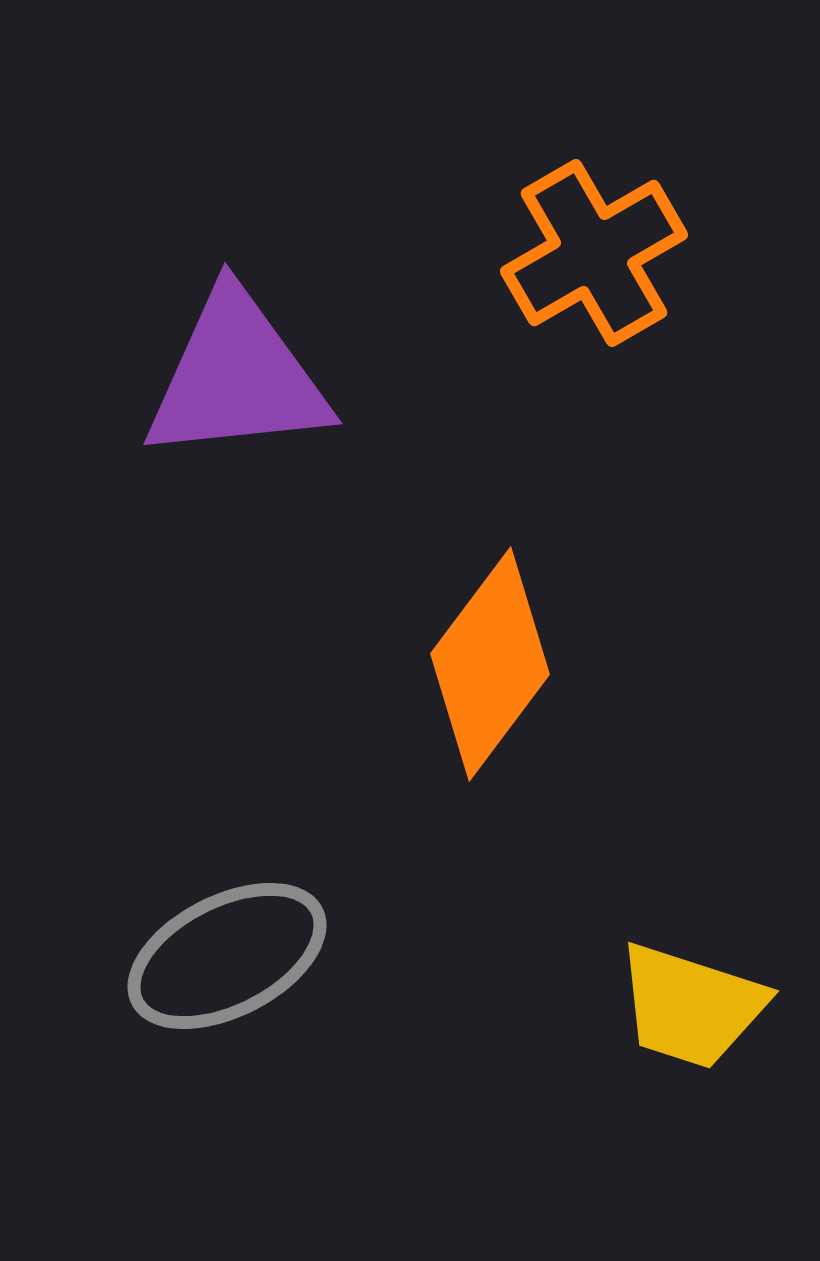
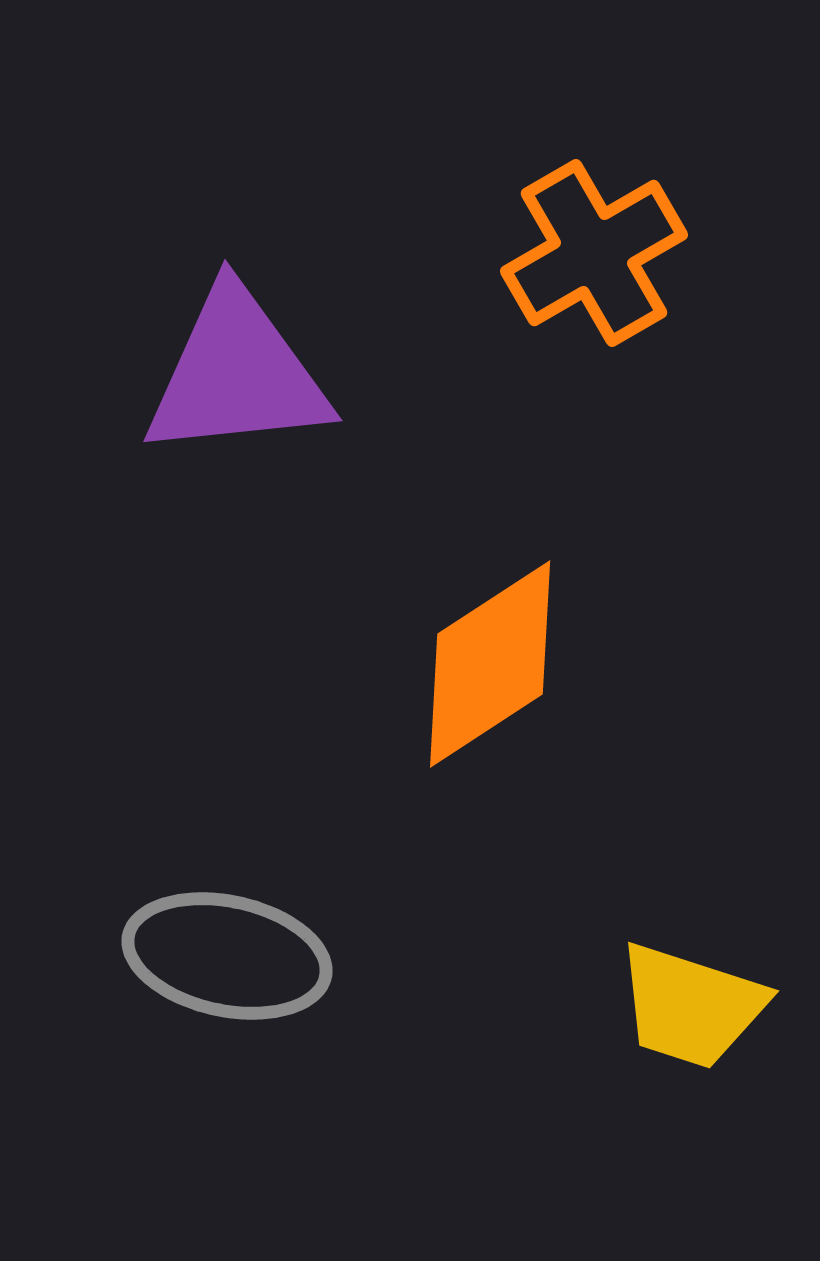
purple triangle: moved 3 px up
orange diamond: rotated 20 degrees clockwise
gray ellipse: rotated 39 degrees clockwise
